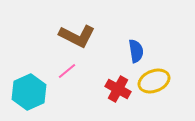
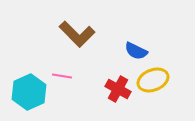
brown L-shape: moved 2 px up; rotated 18 degrees clockwise
blue semicircle: rotated 125 degrees clockwise
pink line: moved 5 px left, 5 px down; rotated 48 degrees clockwise
yellow ellipse: moved 1 px left, 1 px up
